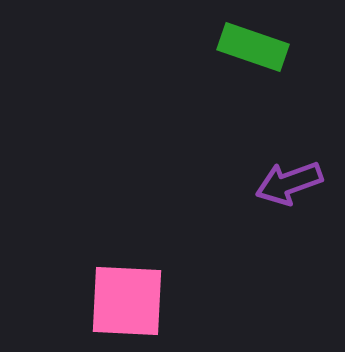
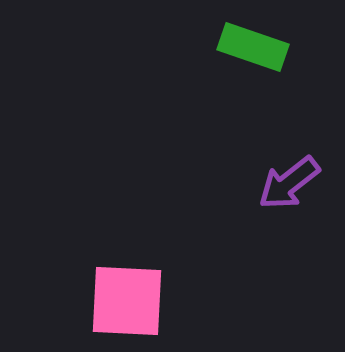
purple arrow: rotated 18 degrees counterclockwise
